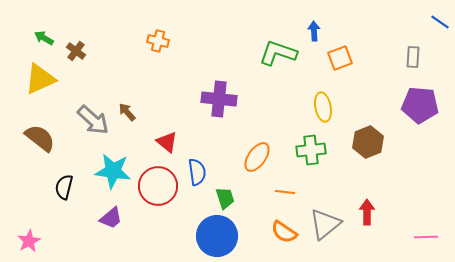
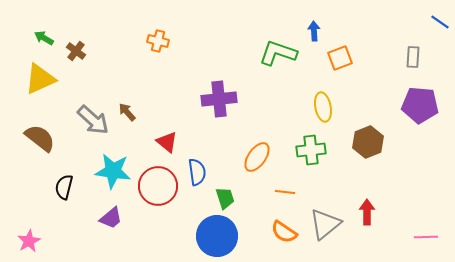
purple cross: rotated 12 degrees counterclockwise
